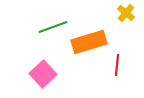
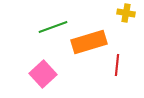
yellow cross: rotated 30 degrees counterclockwise
